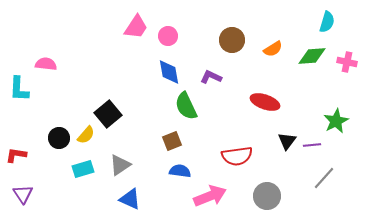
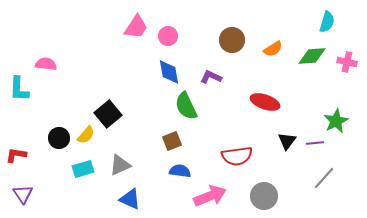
purple line: moved 3 px right, 2 px up
gray triangle: rotated 10 degrees clockwise
gray circle: moved 3 px left
